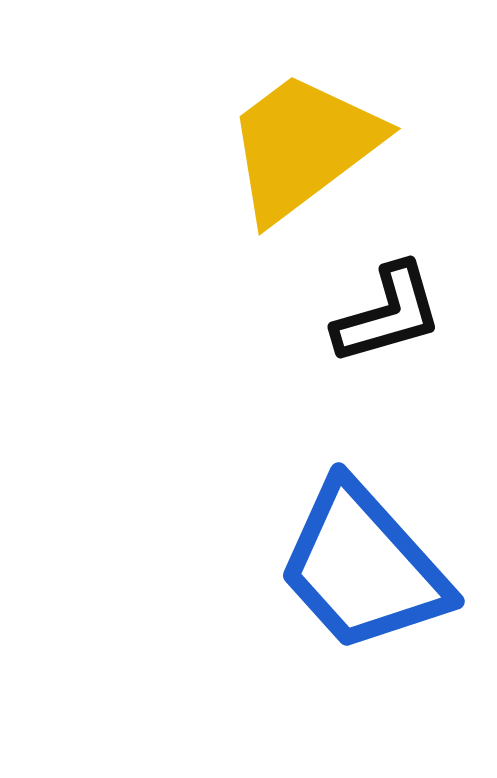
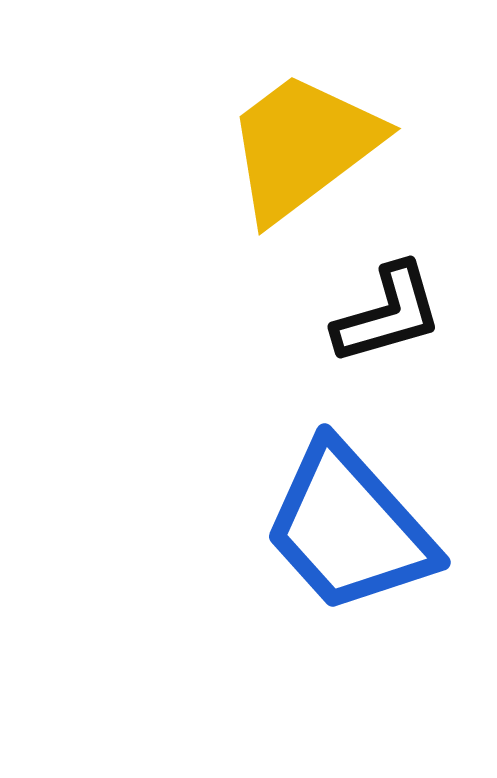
blue trapezoid: moved 14 px left, 39 px up
